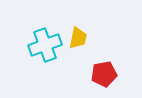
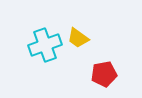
yellow trapezoid: rotated 115 degrees clockwise
